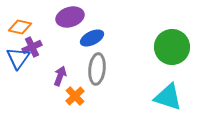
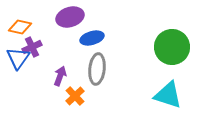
blue ellipse: rotated 10 degrees clockwise
cyan triangle: moved 2 px up
